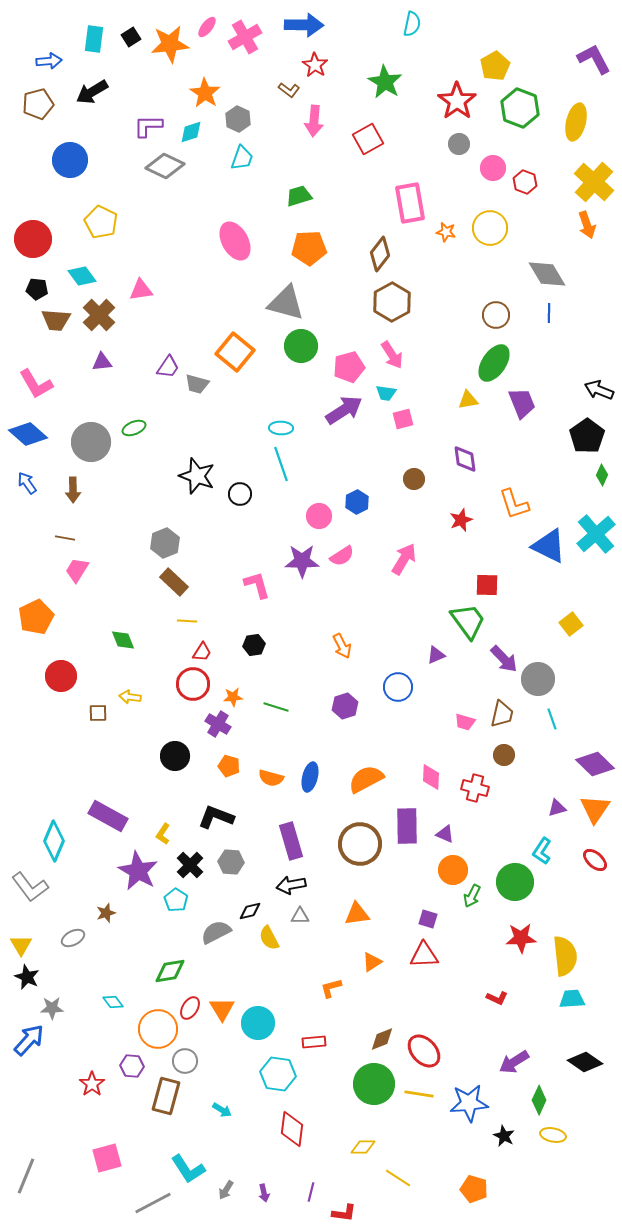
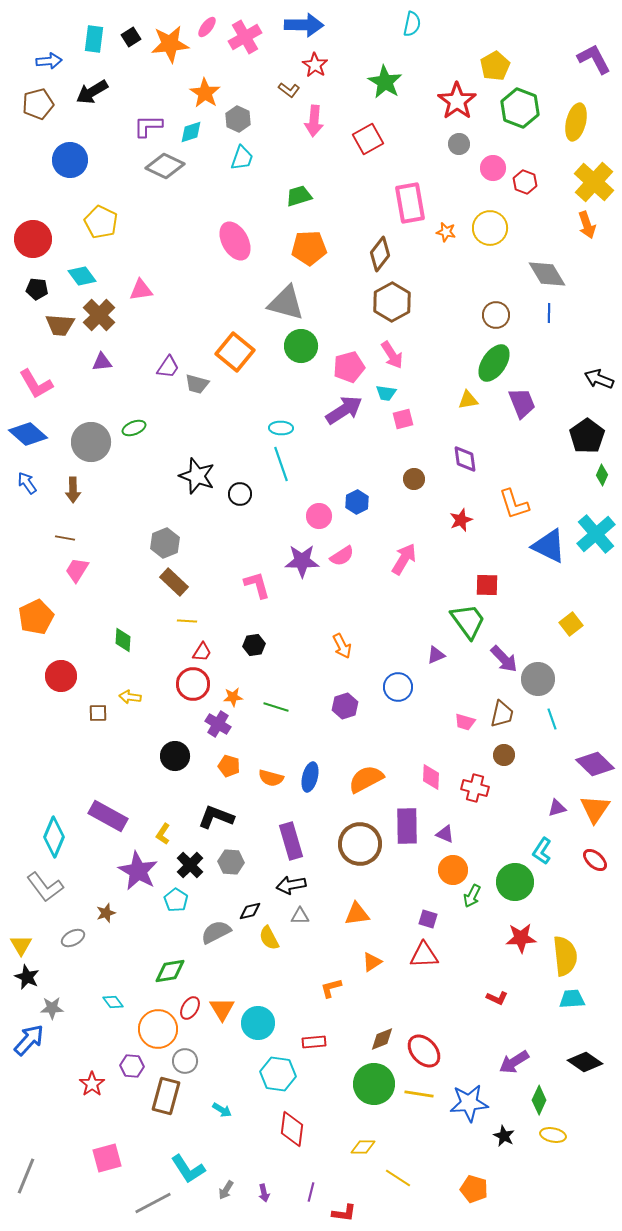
brown trapezoid at (56, 320): moved 4 px right, 5 px down
black arrow at (599, 390): moved 11 px up
green diamond at (123, 640): rotated 25 degrees clockwise
cyan diamond at (54, 841): moved 4 px up
gray L-shape at (30, 887): moved 15 px right
